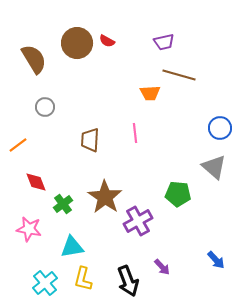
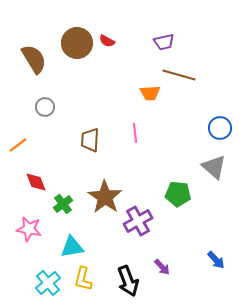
cyan cross: moved 3 px right
